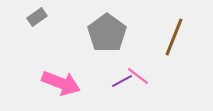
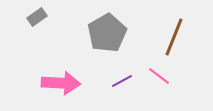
gray pentagon: rotated 6 degrees clockwise
pink line: moved 21 px right
pink arrow: rotated 18 degrees counterclockwise
